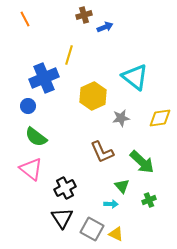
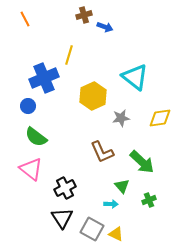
blue arrow: rotated 42 degrees clockwise
